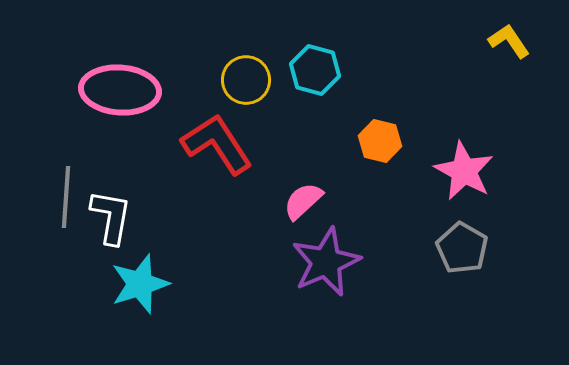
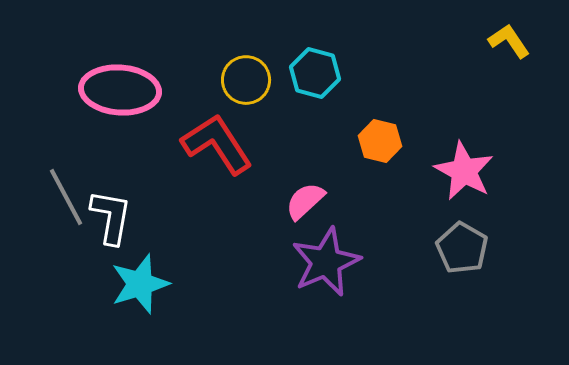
cyan hexagon: moved 3 px down
gray line: rotated 32 degrees counterclockwise
pink semicircle: moved 2 px right
